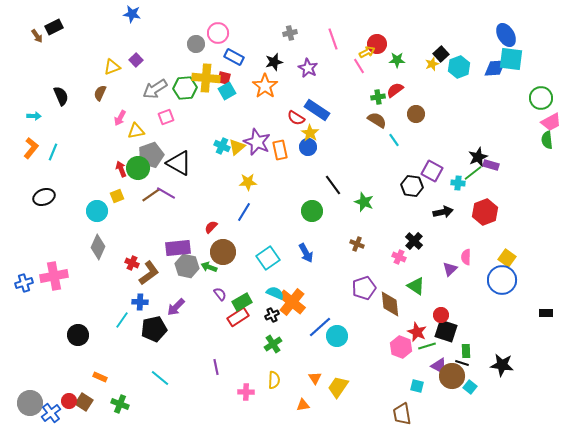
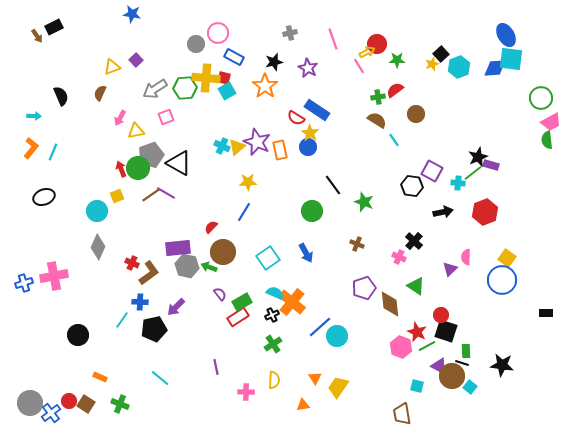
green line at (427, 346): rotated 12 degrees counterclockwise
brown square at (84, 402): moved 2 px right, 2 px down
